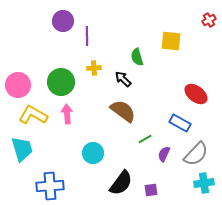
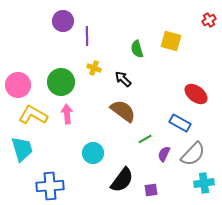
yellow square: rotated 10 degrees clockwise
green semicircle: moved 8 px up
yellow cross: rotated 24 degrees clockwise
gray semicircle: moved 3 px left
black semicircle: moved 1 px right, 3 px up
